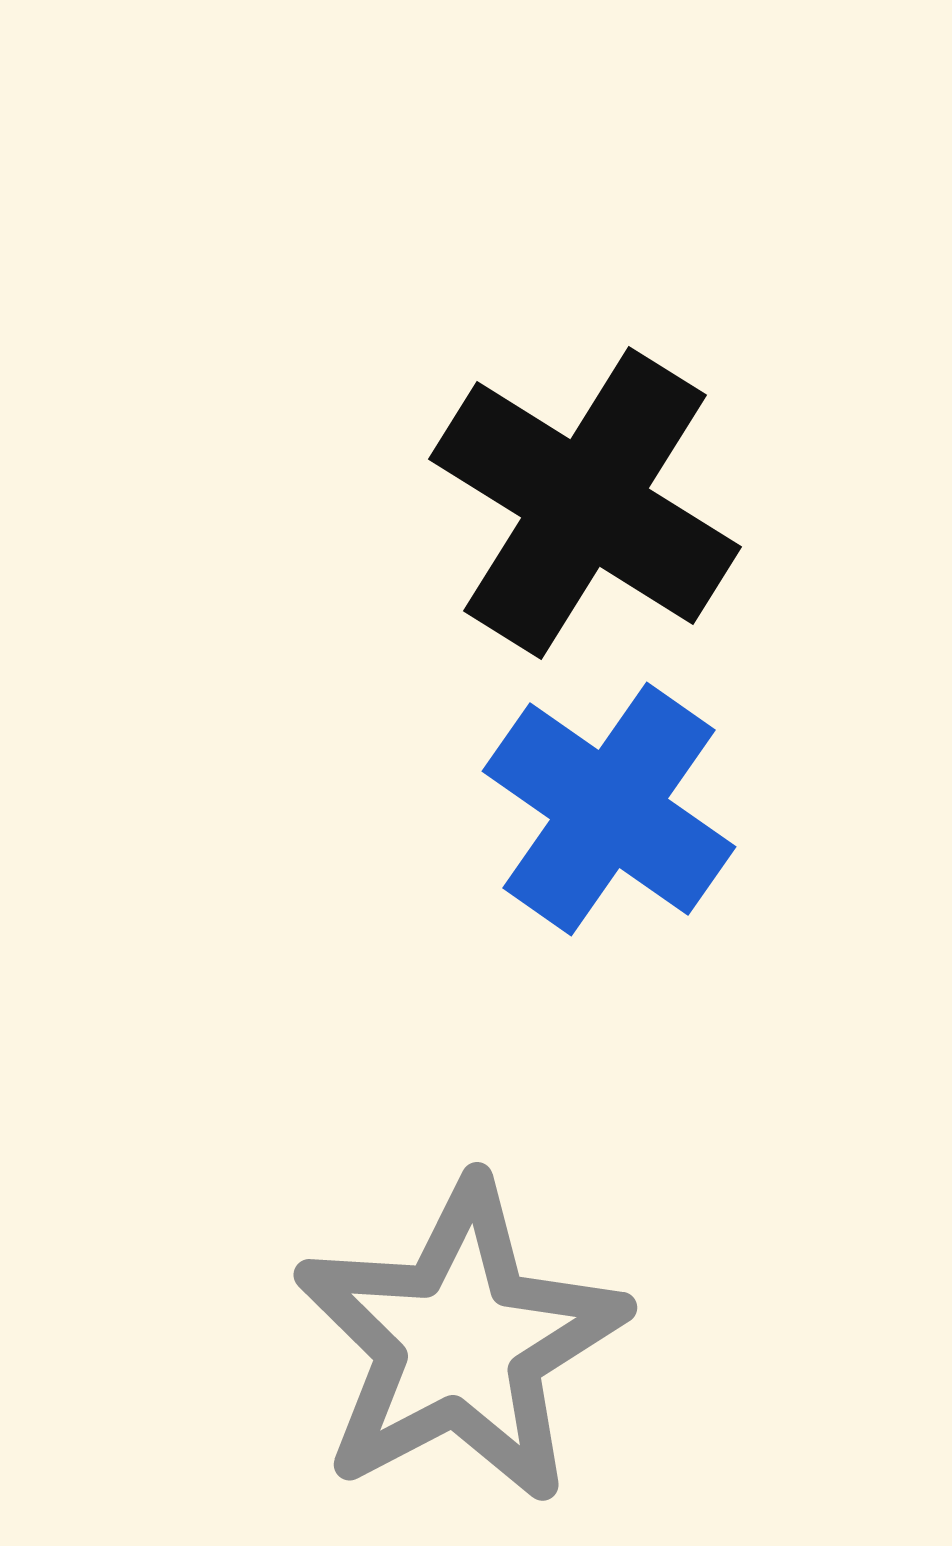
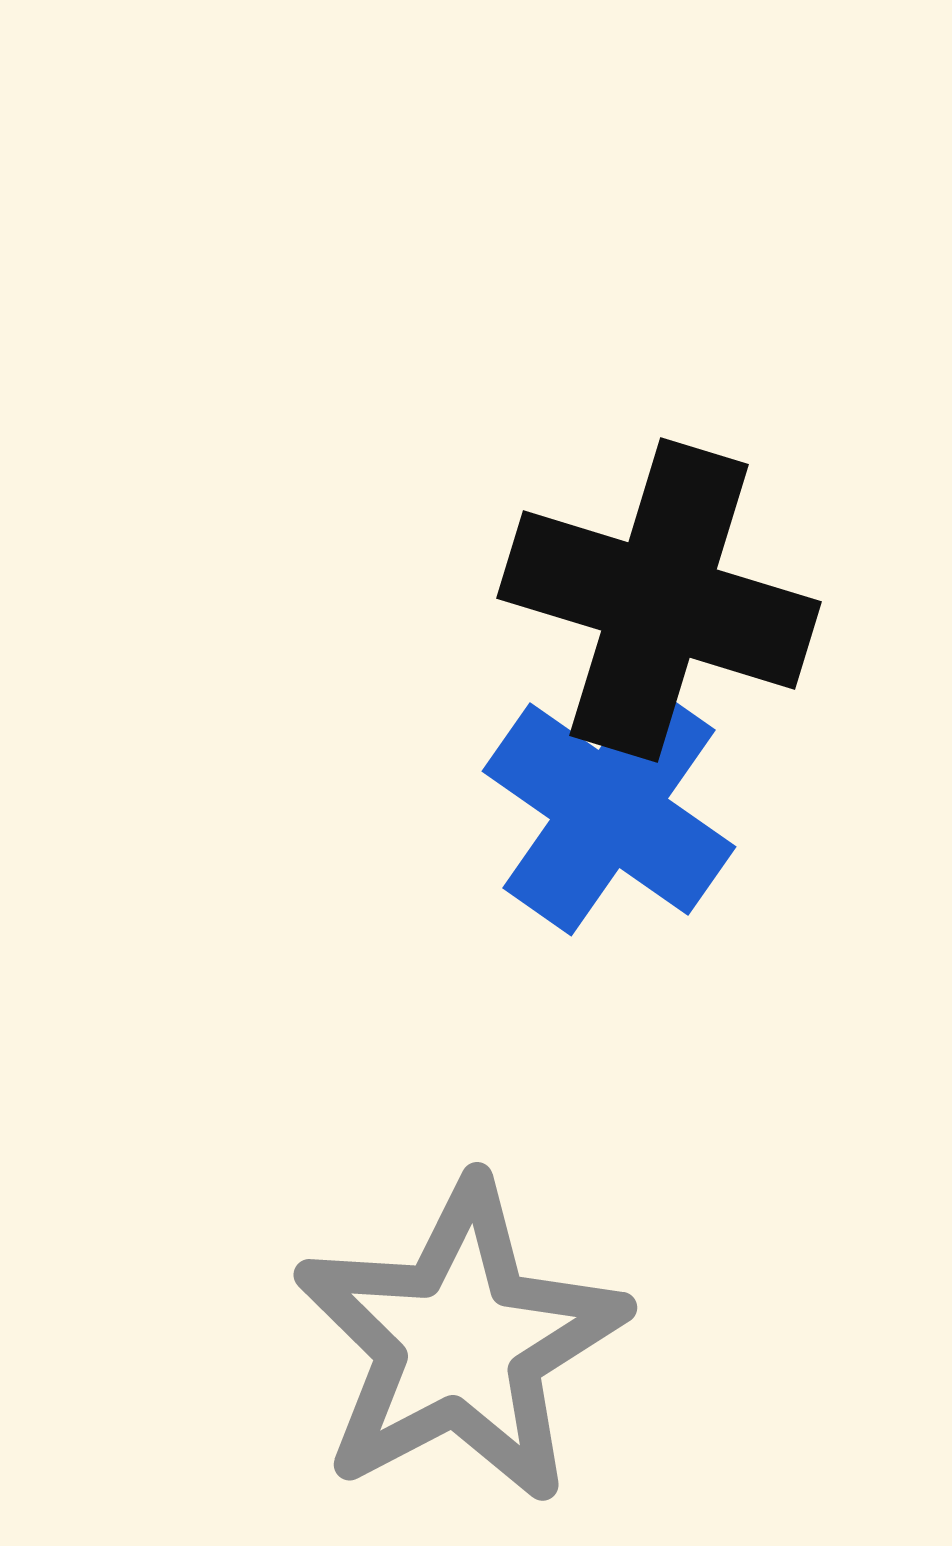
black cross: moved 74 px right, 97 px down; rotated 15 degrees counterclockwise
